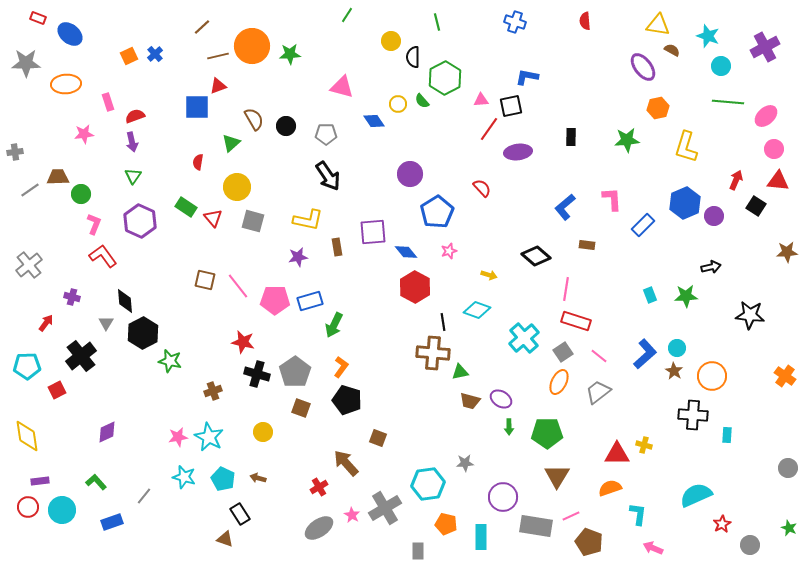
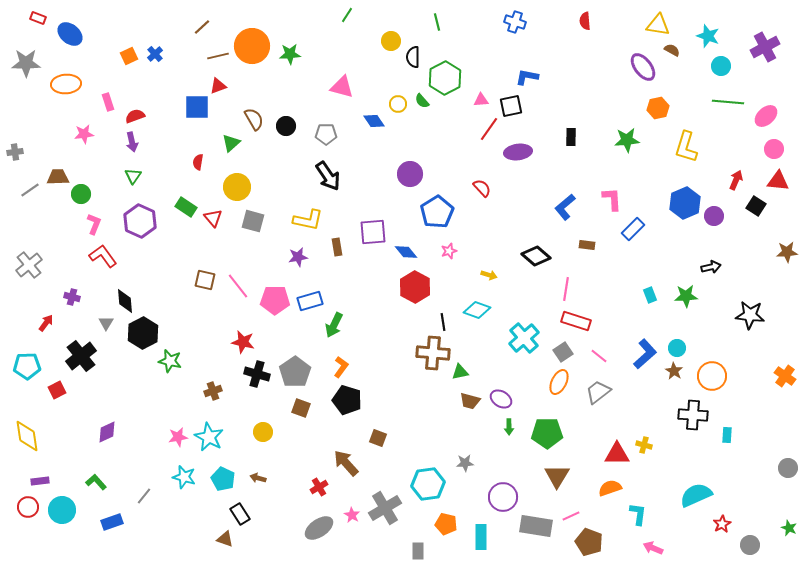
blue rectangle at (643, 225): moved 10 px left, 4 px down
